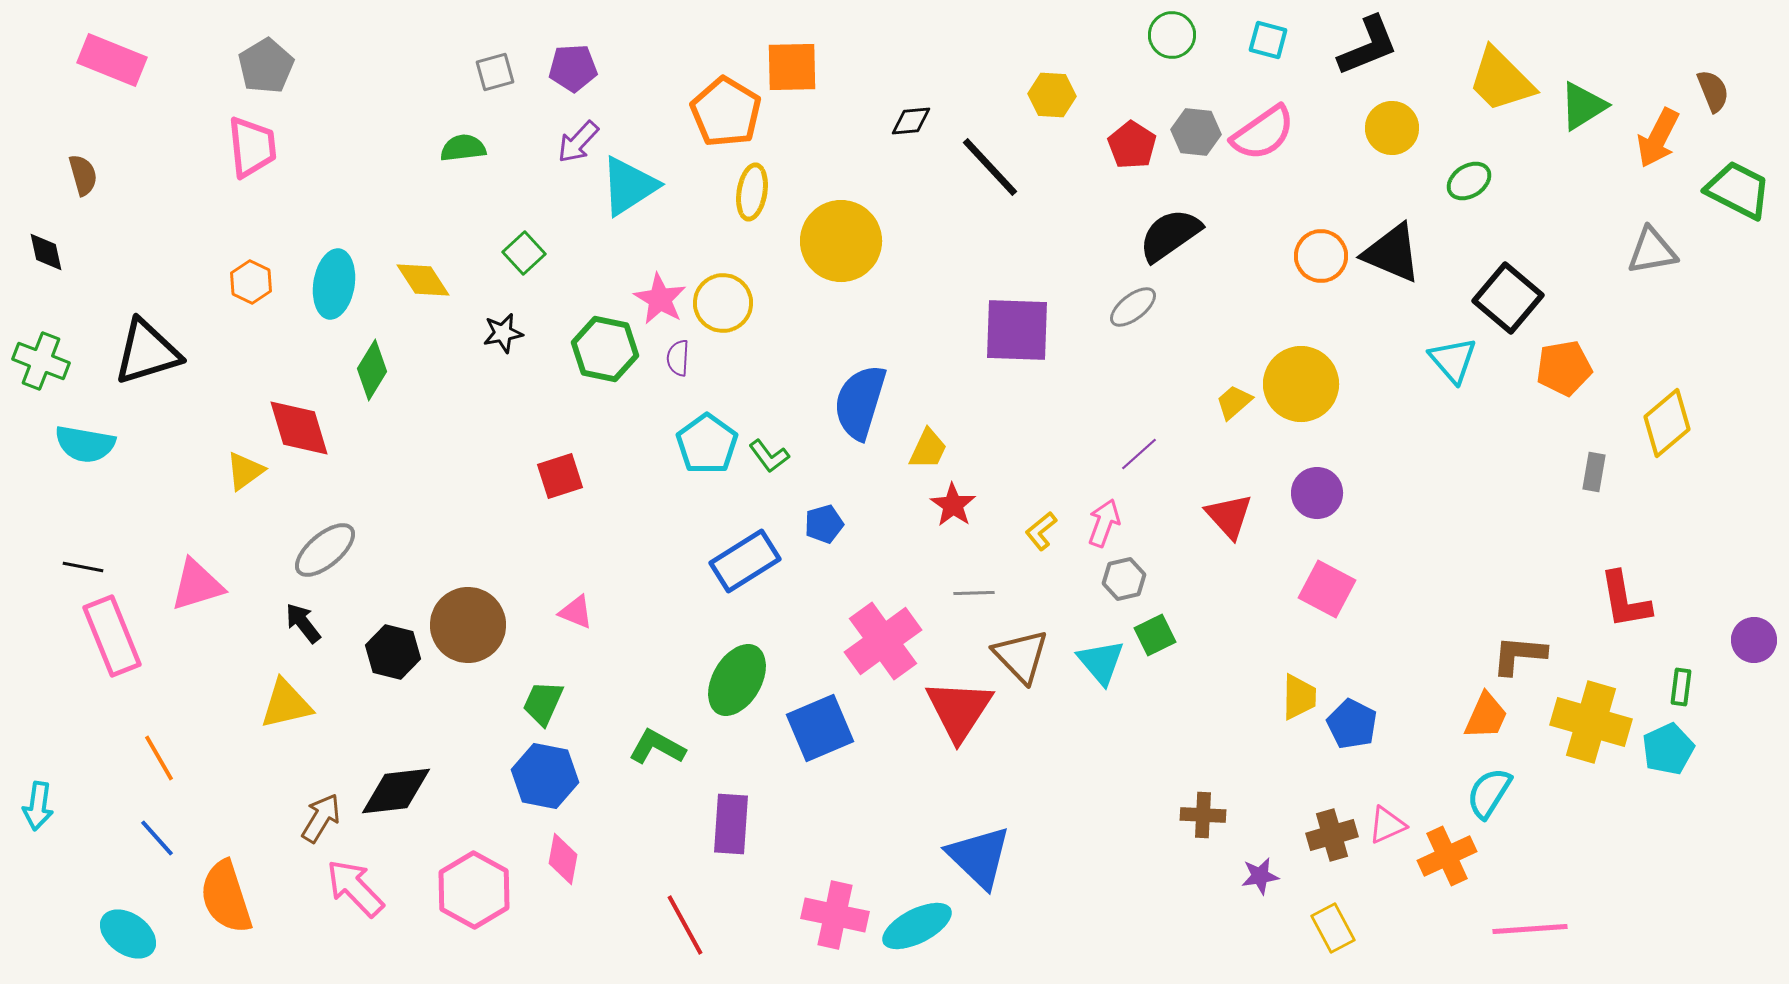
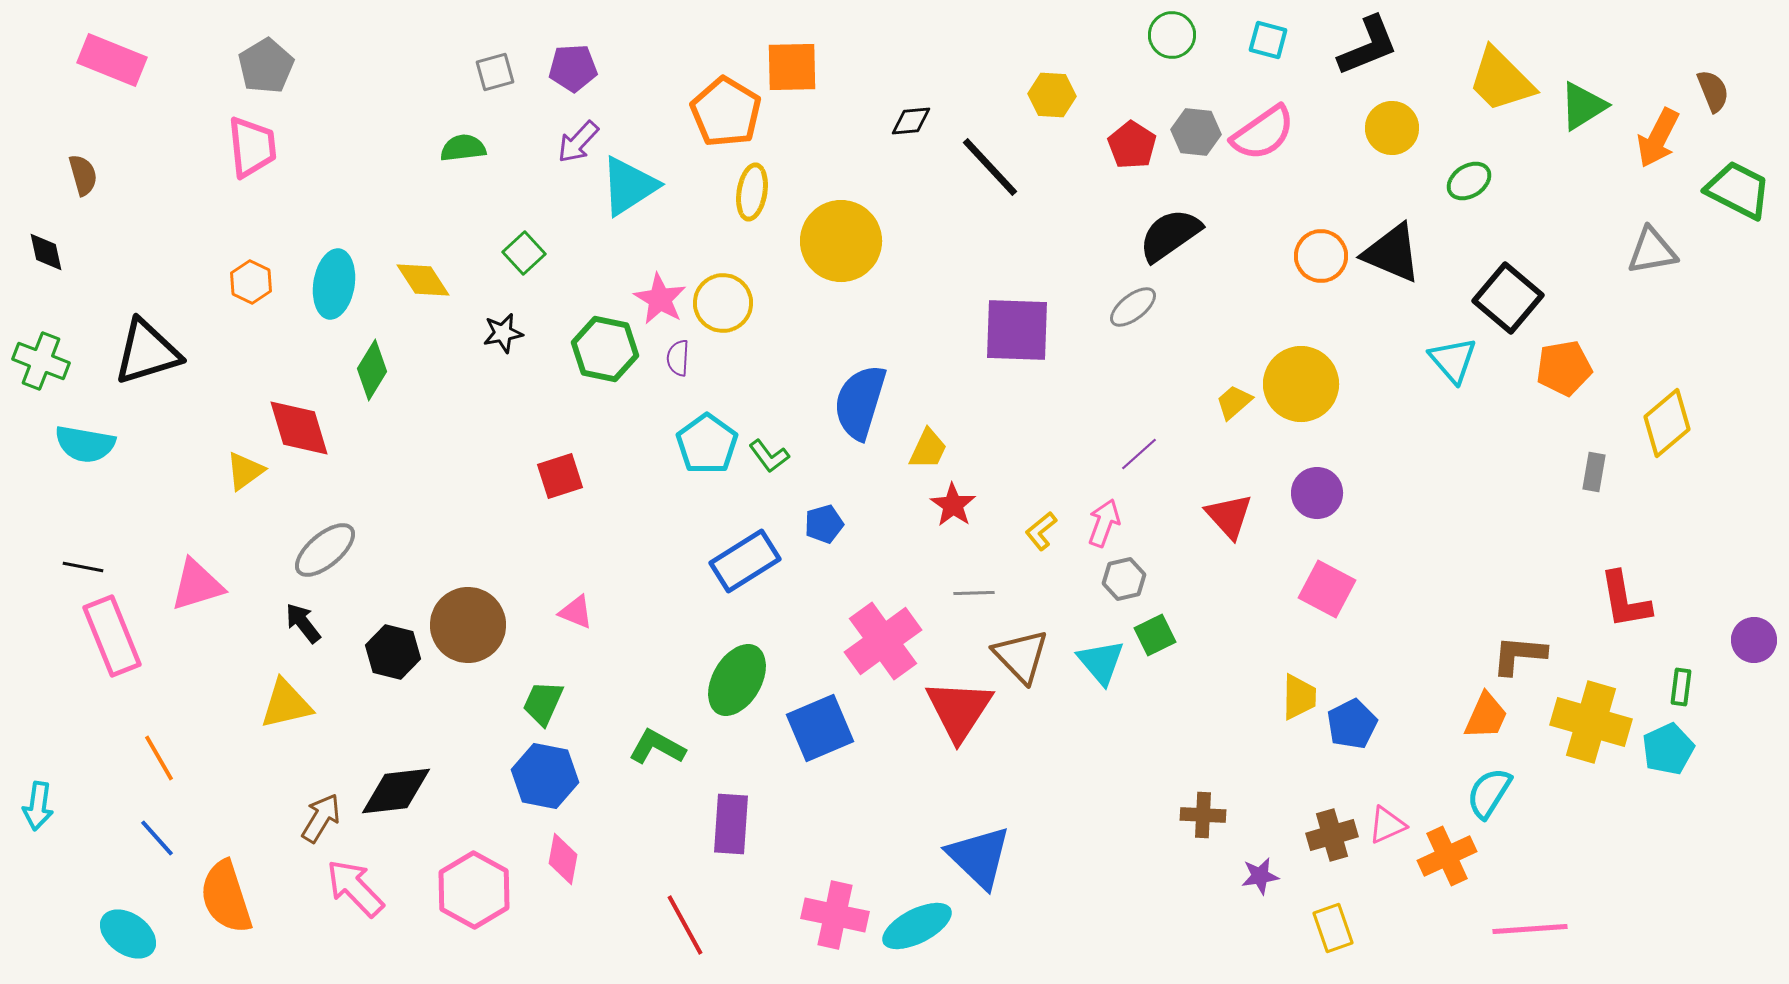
blue pentagon at (1352, 724): rotated 18 degrees clockwise
yellow rectangle at (1333, 928): rotated 9 degrees clockwise
